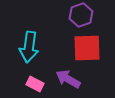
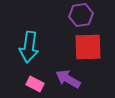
purple hexagon: rotated 10 degrees clockwise
red square: moved 1 px right, 1 px up
